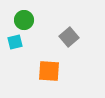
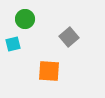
green circle: moved 1 px right, 1 px up
cyan square: moved 2 px left, 2 px down
